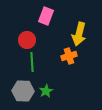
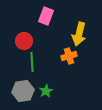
red circle: moved 3 px left, 1 px down
gray hexagon: rotated 10 degrees counterclockwise
